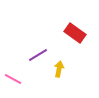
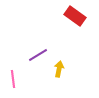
red rectangle: moved 17 px up
pink line: rotated 54 degrees clockwise
